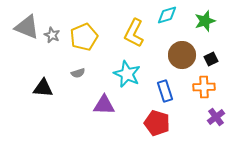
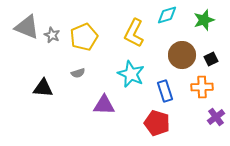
green star: moved 1 px left, 1 px up
cyan star: moved 4 px right
orange cross: moved 2 px left
